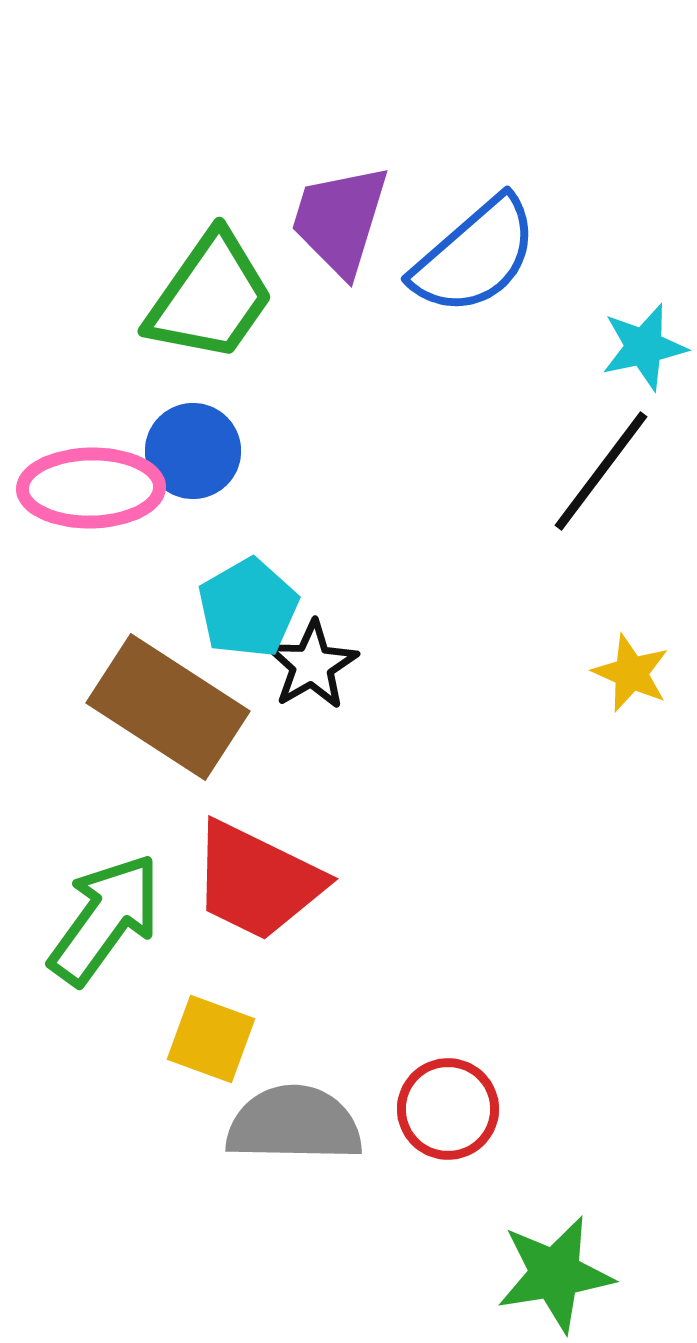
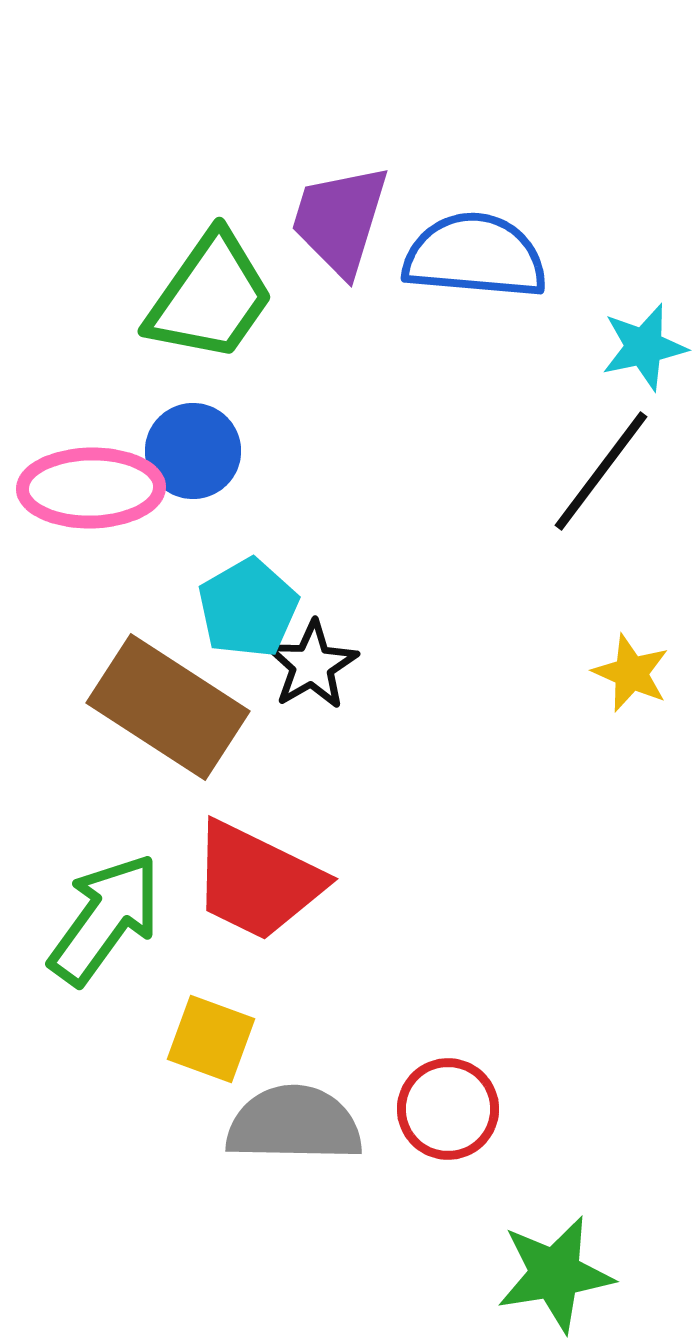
blue semicircle: rotated 134 degrees counterclockwise
